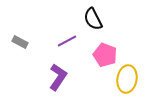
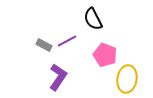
gray rectangle: moved 24 px right, 3 px down
